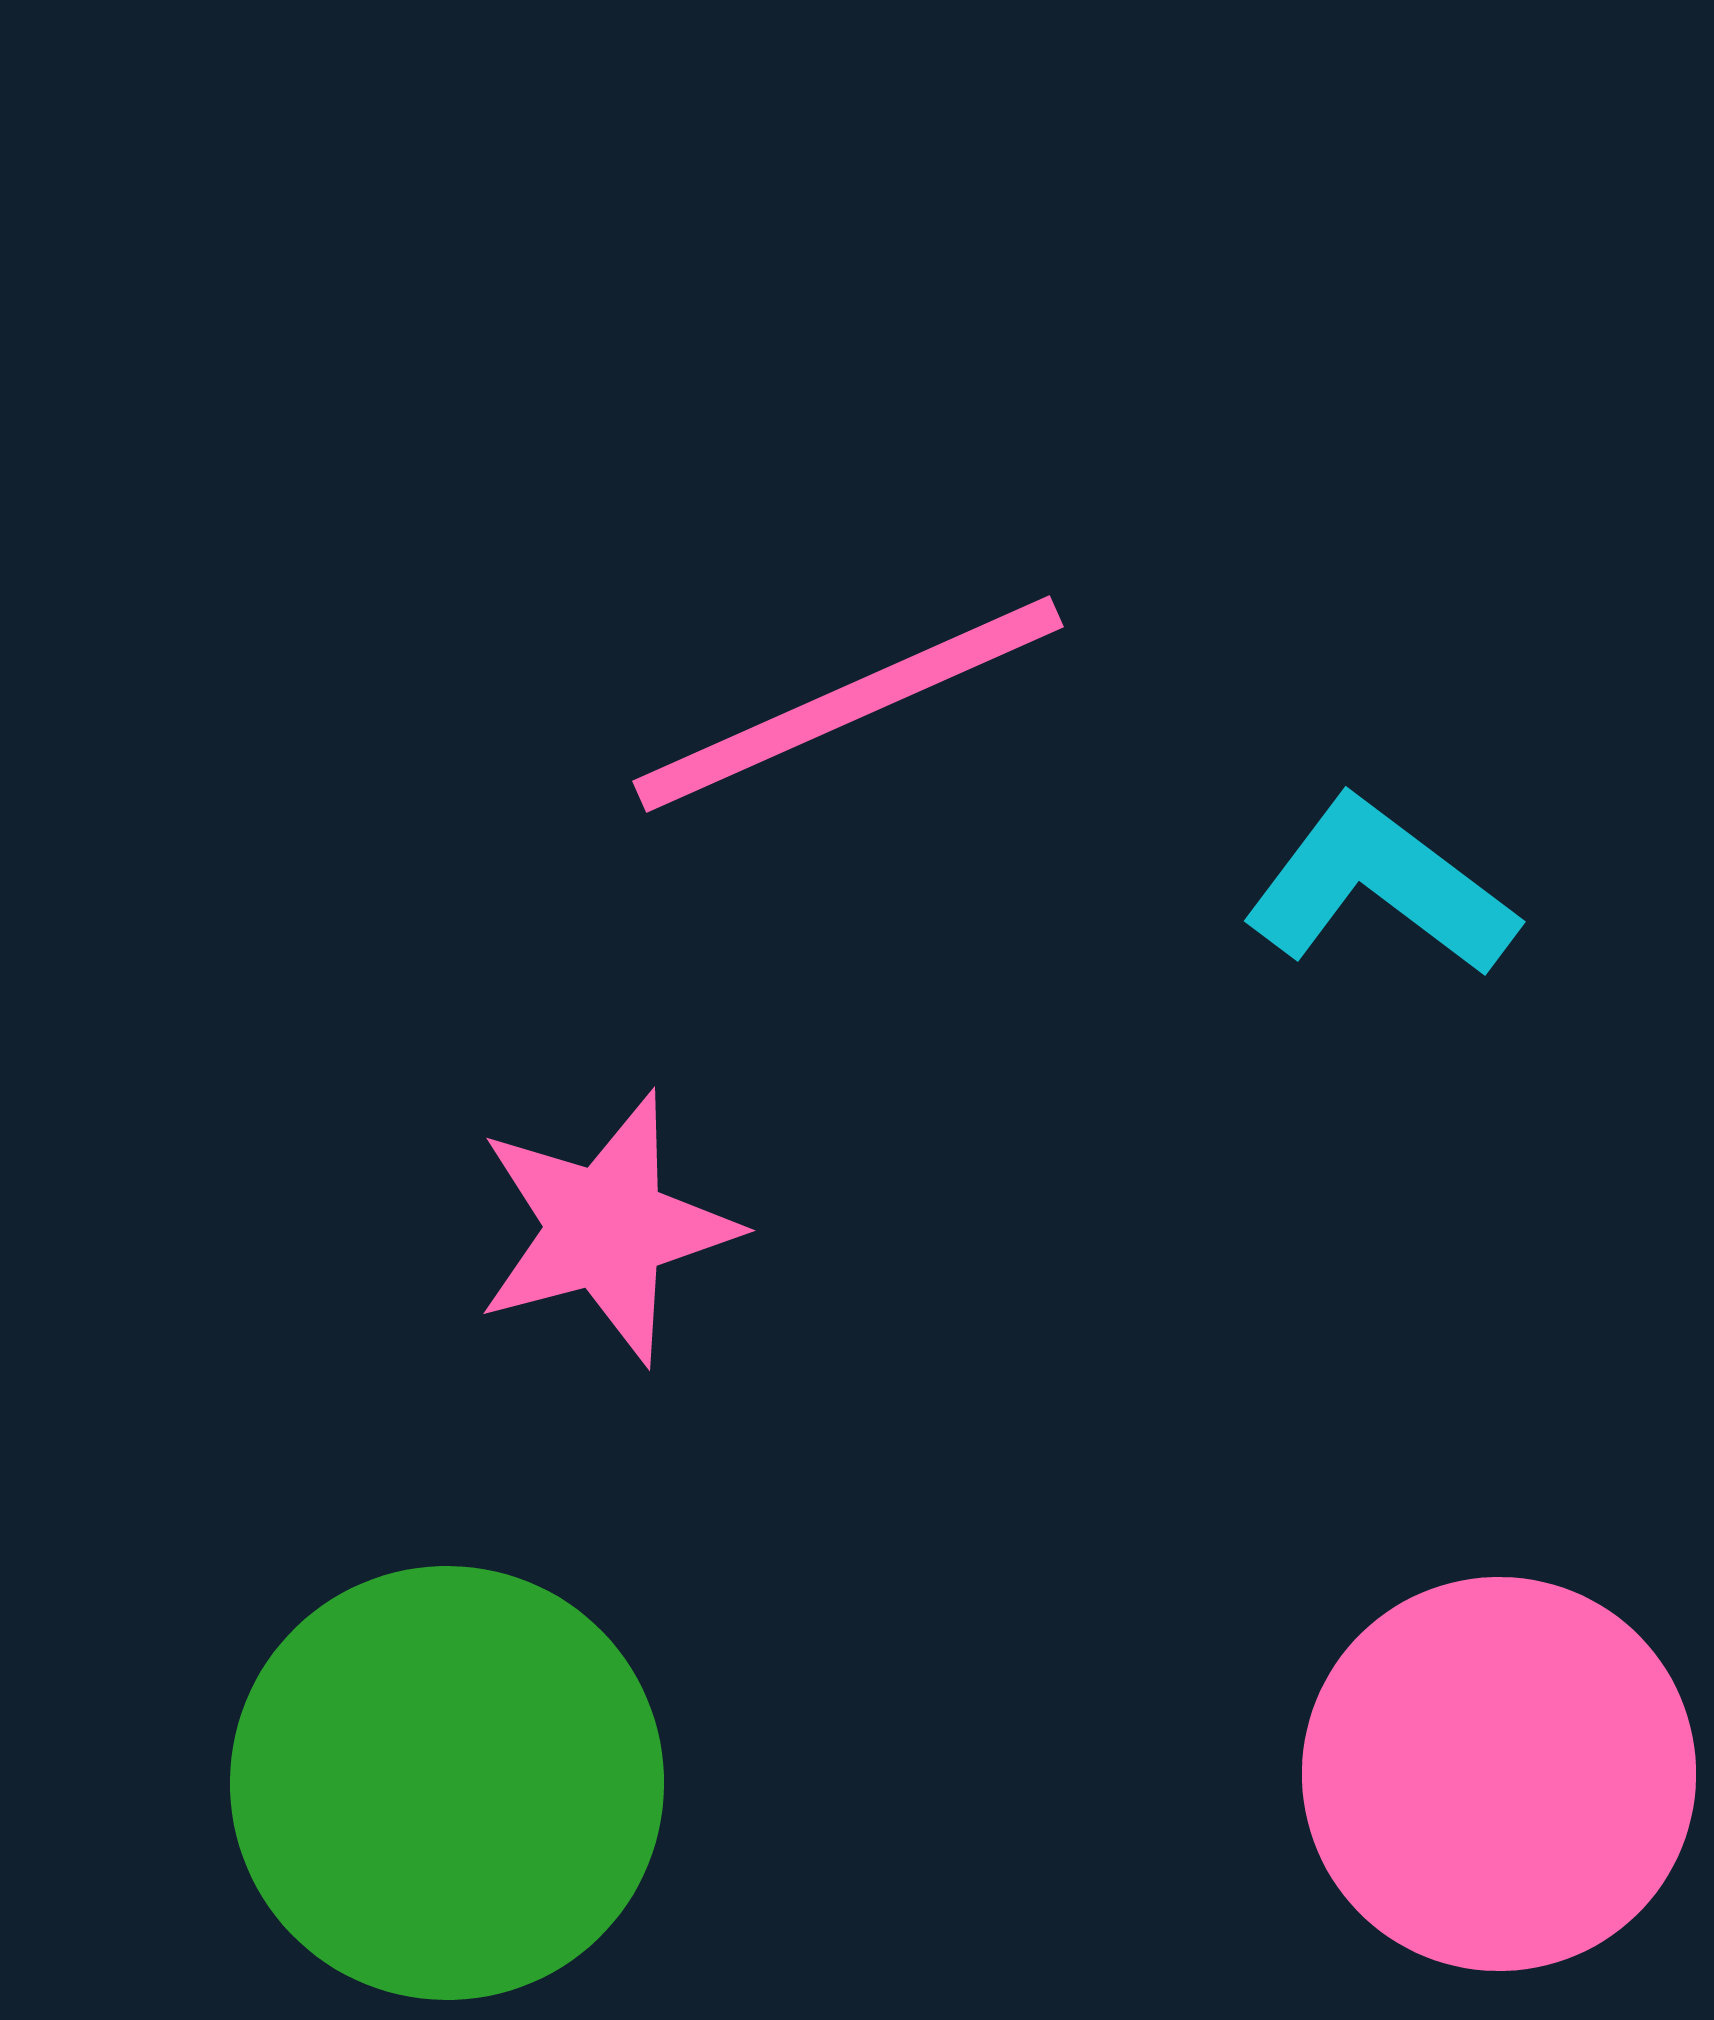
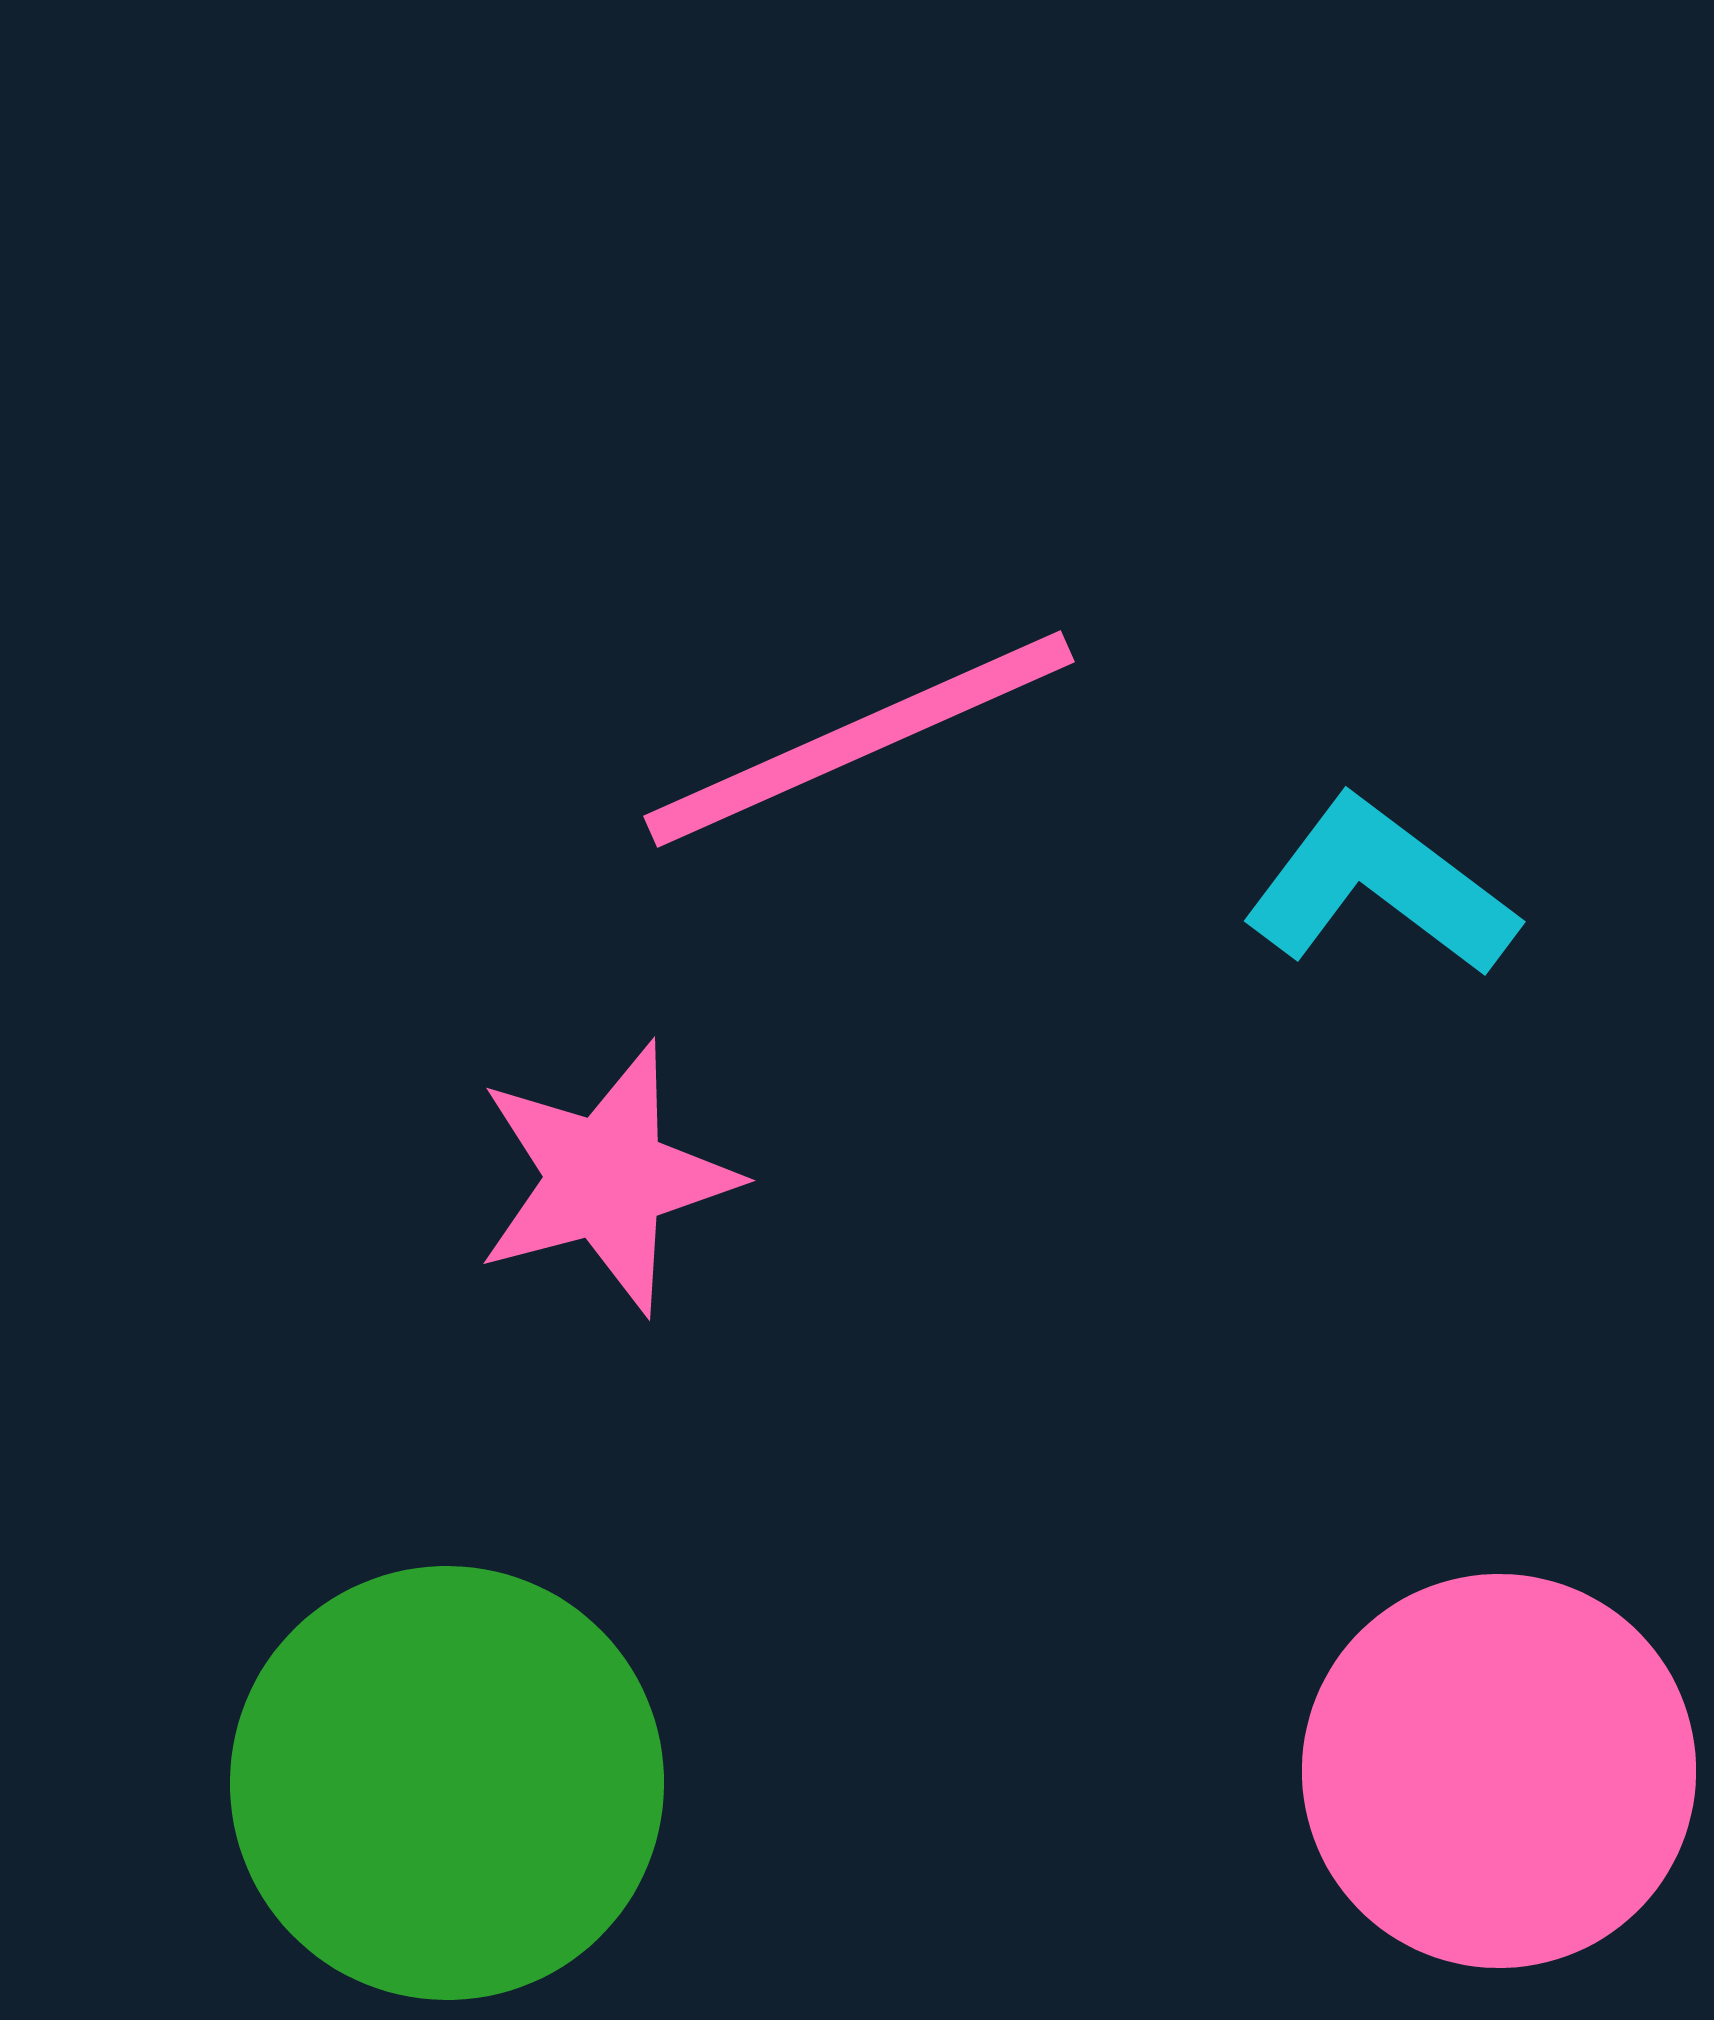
pink line: moved 11 px right, 35 px down
pink star: moved 50 px up
pink circle: moved 3 px up
